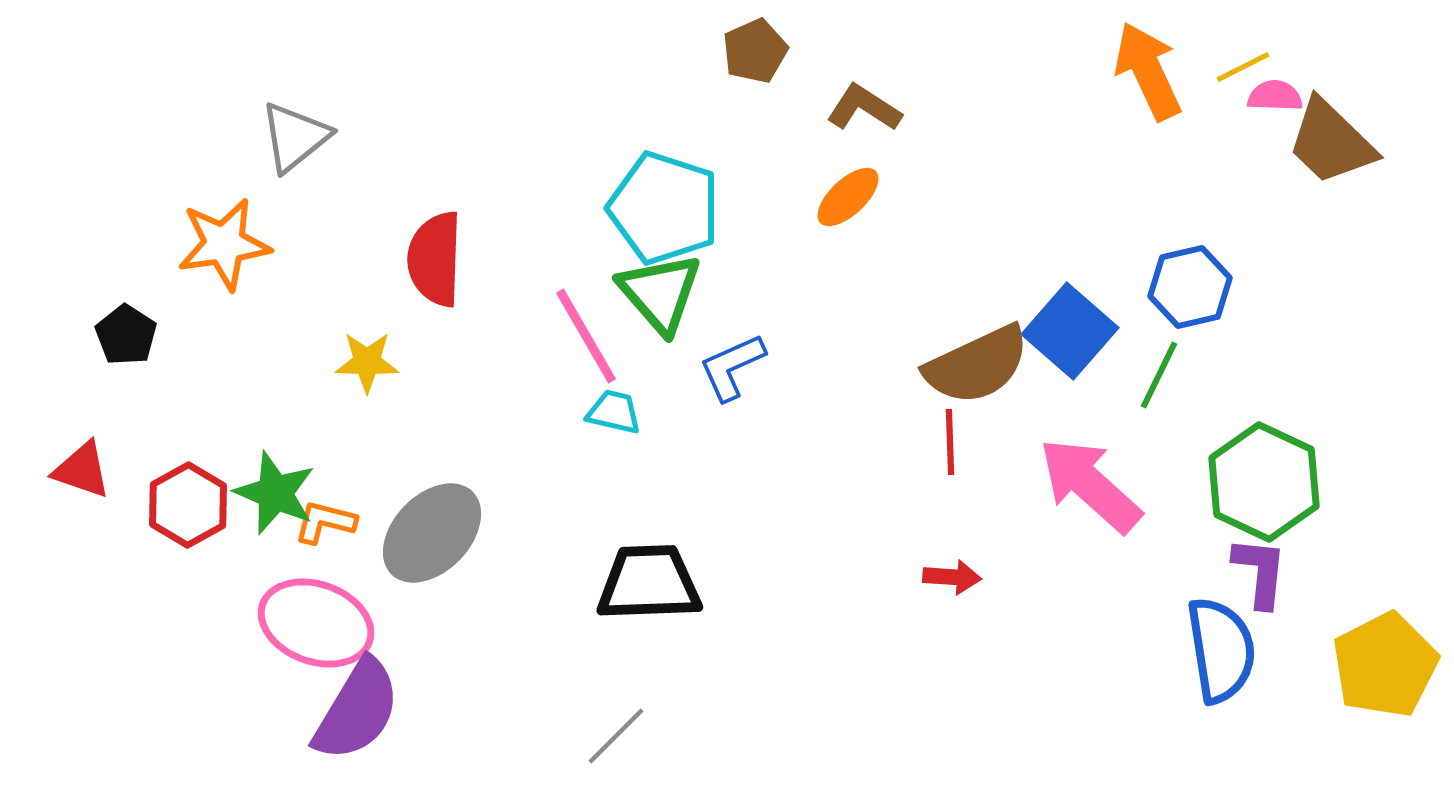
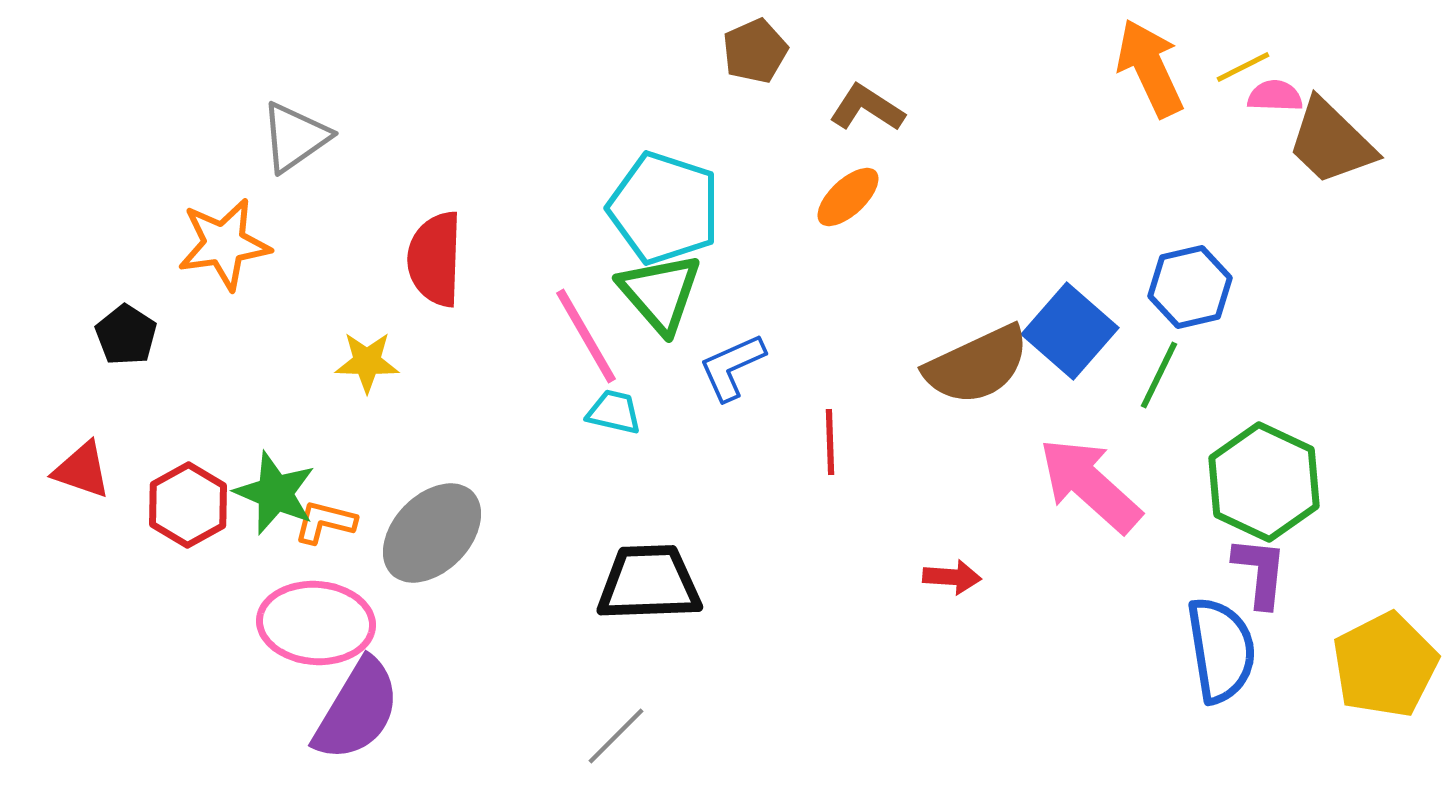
orange arrow: moved 2 px right, 3 px up
brown L-shape: moved 3 px right
gray triangle: rotated 4 degrees clockwise
red line: moved 120 px left
pink ellipse: rotated 16 degrees counterclockwise
